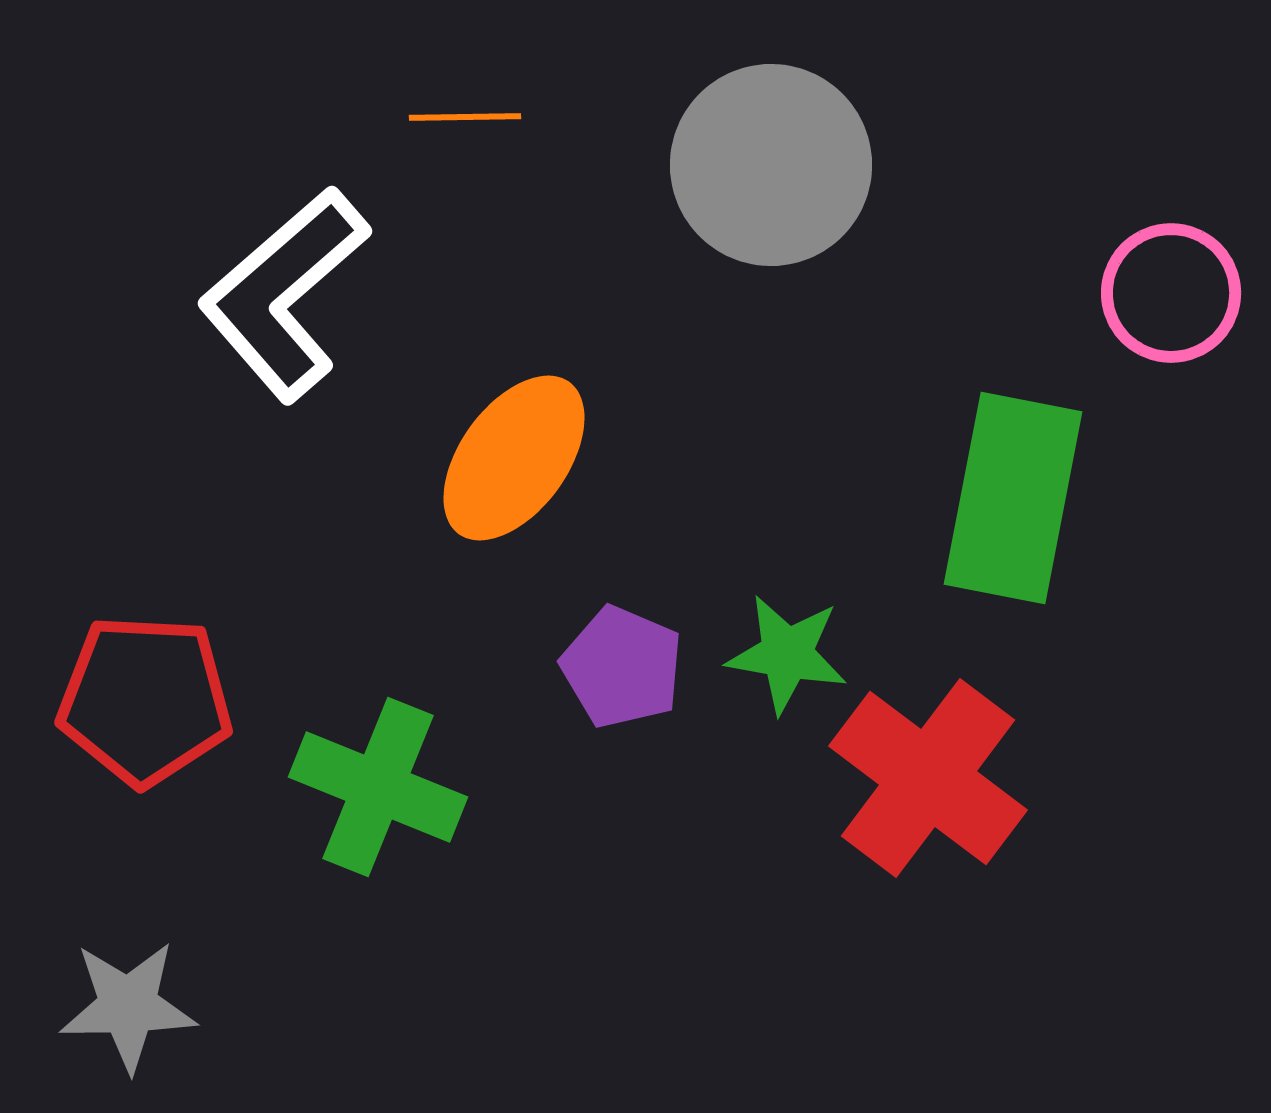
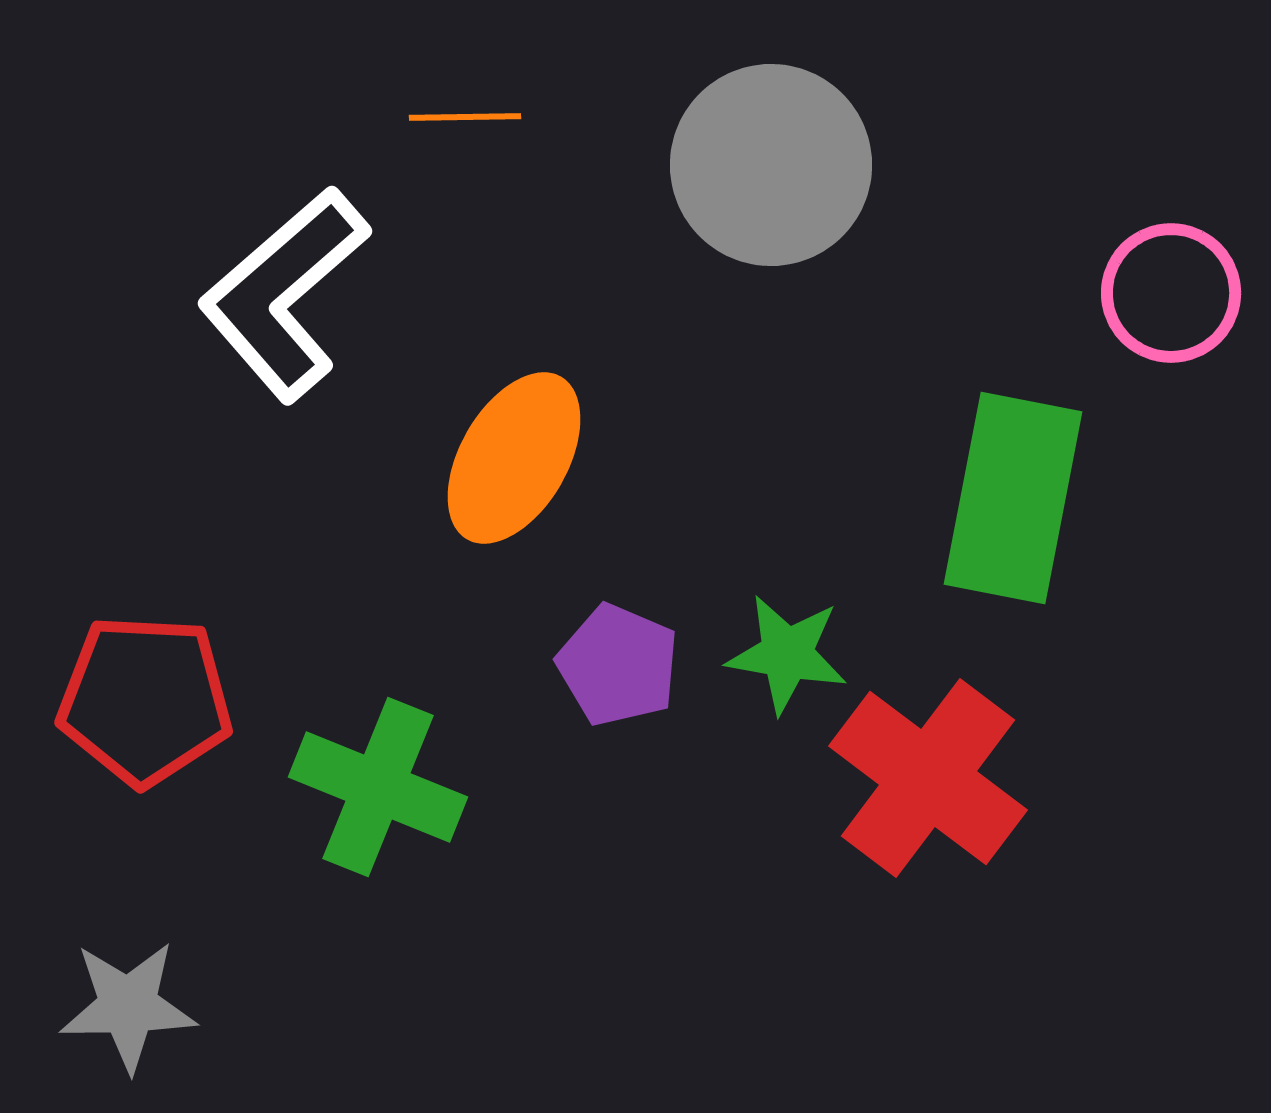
orange ellipse: rotated 6 degrees counterclockwise
purple pentagon: moved 4 px left, 2 px up
